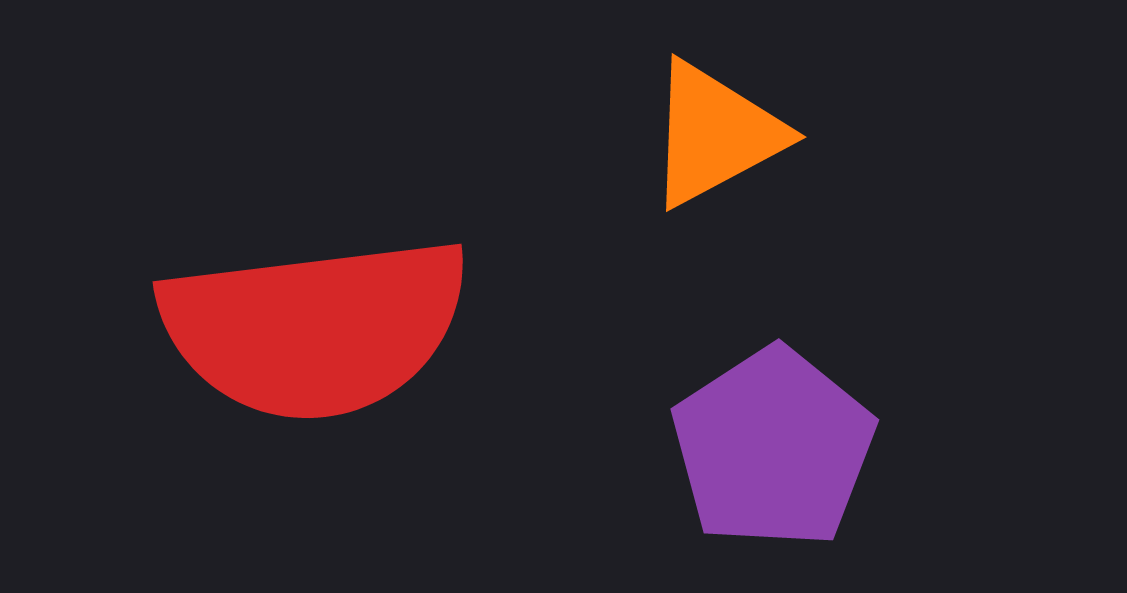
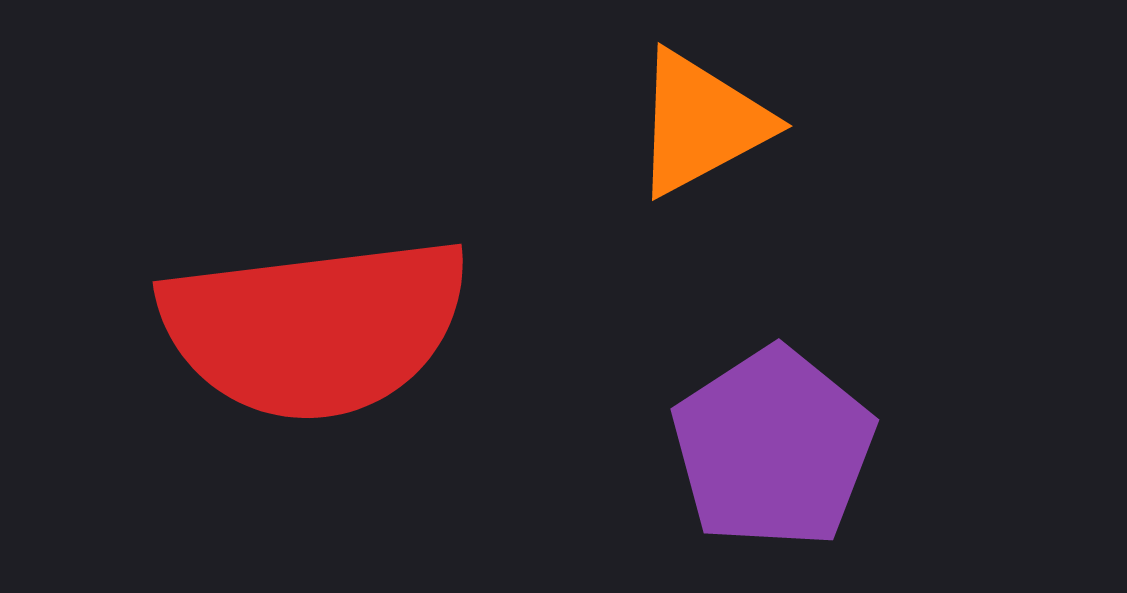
orange triangle: moved 14 px left, 11 px up
